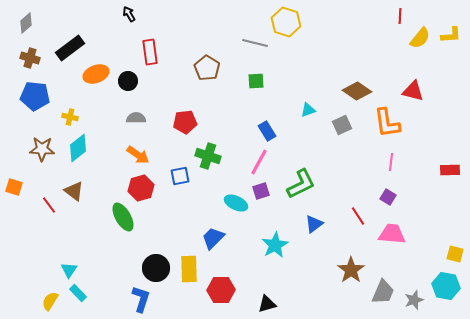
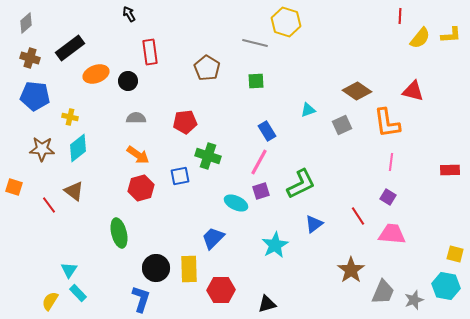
green ellipse at (123, 217): moved 4 px left, 16 px down; rotated 16 degrees clockwise
